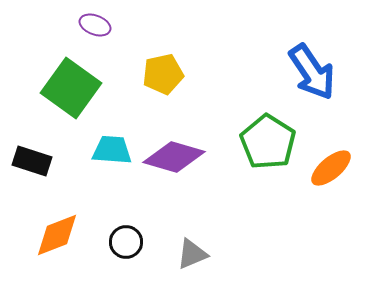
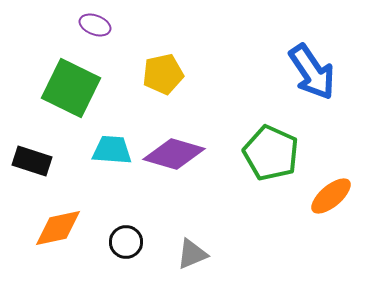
green square: rotated 10 degrees counterclockwise
green pentagon: moved 3 px right, 11 px down; rotated 8 degrees counterclockwise
purple diamond: moved 3 px up
orange ellipse: moved 28 px down
orange diamond: moved 1 px right, 7 px up; rotated 9 degrees clockwise
